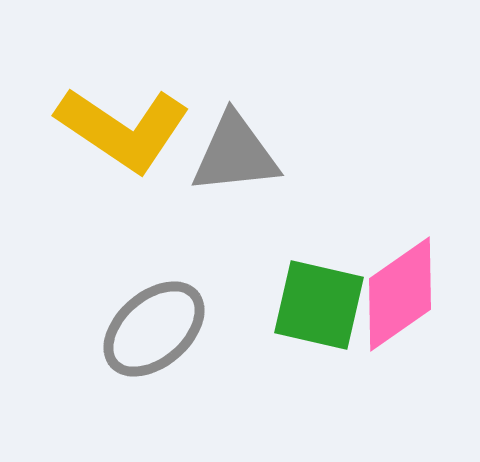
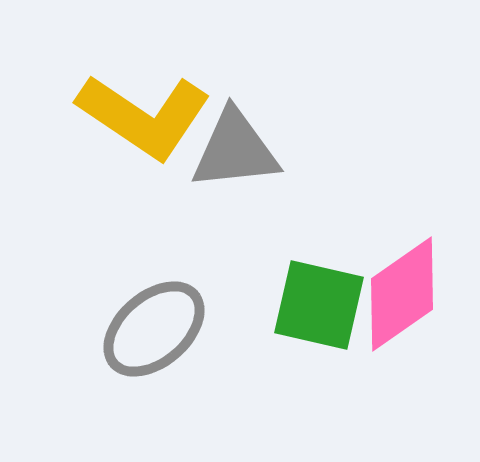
yellow L-shape: moved 21 px right, 13 px up
gray triangle: moved 4 px up
pink diamond: moved 2 px right
